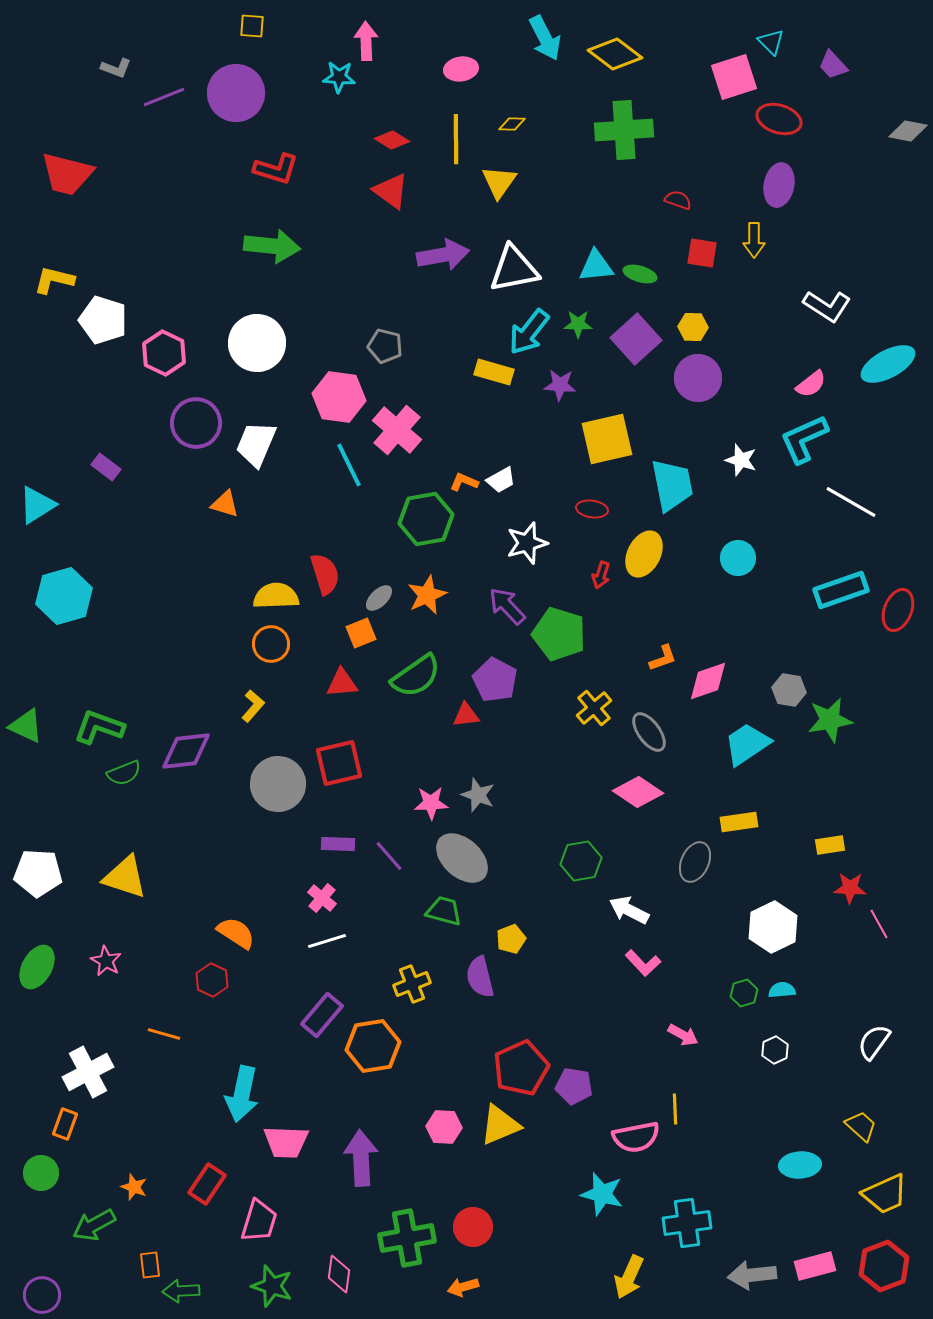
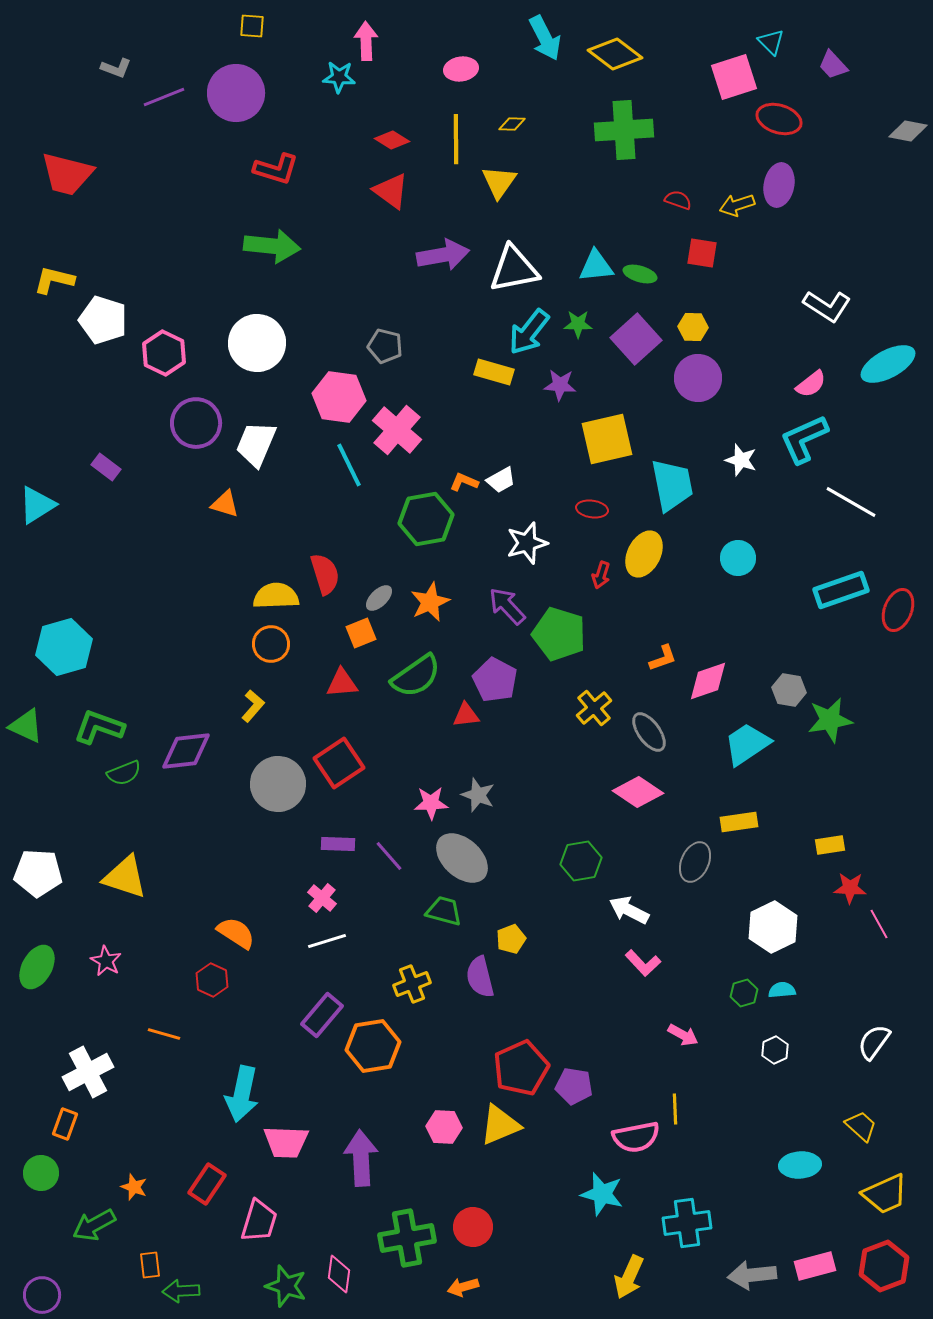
yellow arrow at (754, 240): moved 17 px left, 35 px up; rotated 72 degrees clockwise
orange star at (427, 595): moved 3 px right, 7 px down
cyan hexagon at (64, 596): moved 51 px down
red square at (339, 763): rotated 21 degrees counterclockwise
green star at (272, 1286): moved 14 px right
